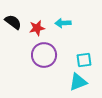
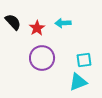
black semicircle: rotated 12 degrees clockwise
red star: rotated 21 degrees counterclockwise
purple circle: moved 2 px left, 3 px down
